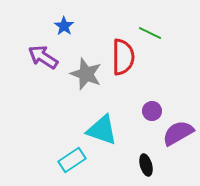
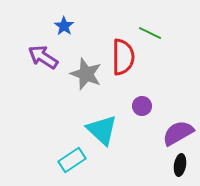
purple circle: moved 10 px left, 5 px up
cyan triangle: rotated 24 degrees clockwise
black ellipse: moved 34 px right; rotated 25 degrees clockwise
